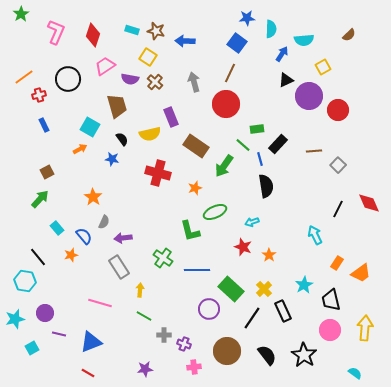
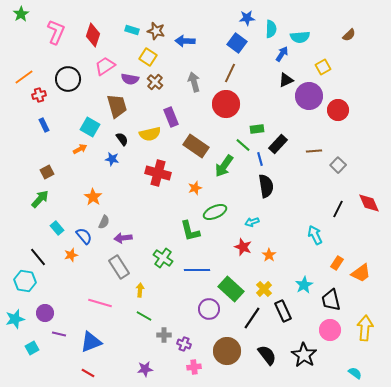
cyan semicircle at (304, 40): moved 4 px left, 3 px up
